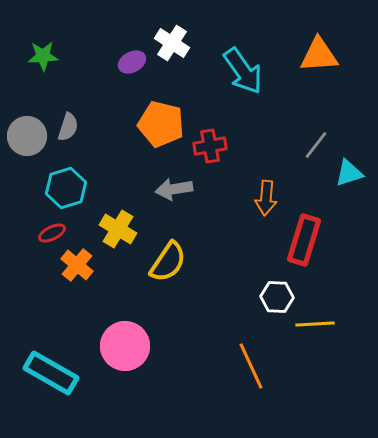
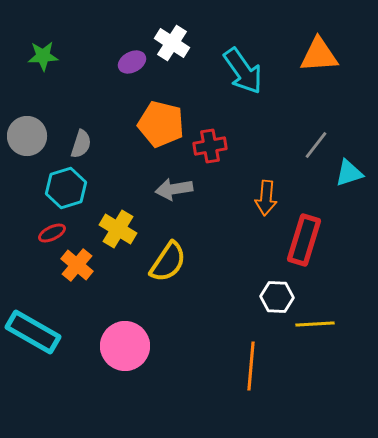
gray semicircle: moved 13 px right, 17 px down
orange line: rotated 30 degrees clockwise
cyan rectangle: moved 18 px left, 41 px up
